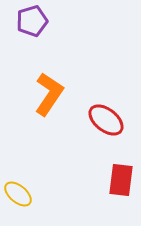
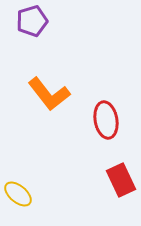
orange L-shape: rotated 108 degrees clockwise
red ellipse: rotated 42 degrees clockwise
red rectangle: rotated 32 degrees counterclockwise
